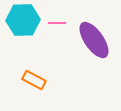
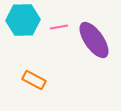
pink line: moved 2 px right, 4 px down; rotated 12 degrees counterclockwise
